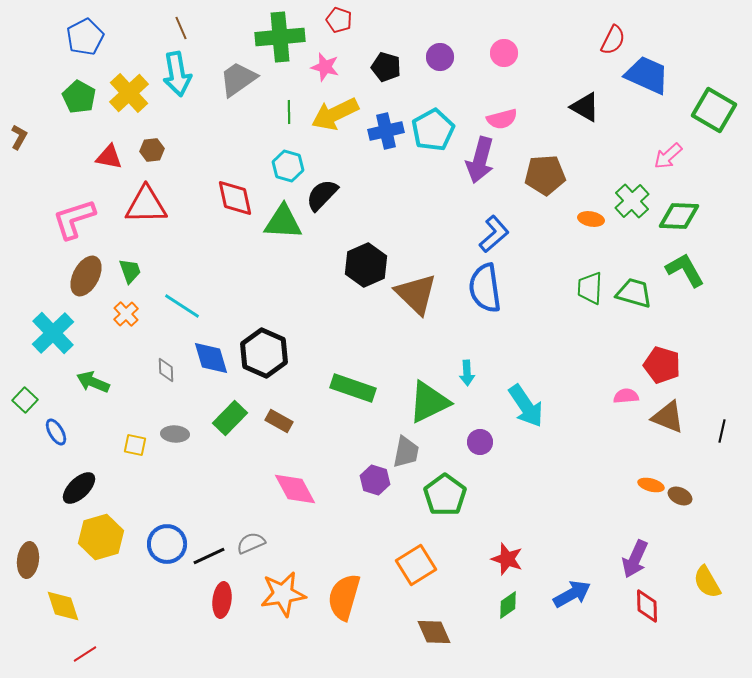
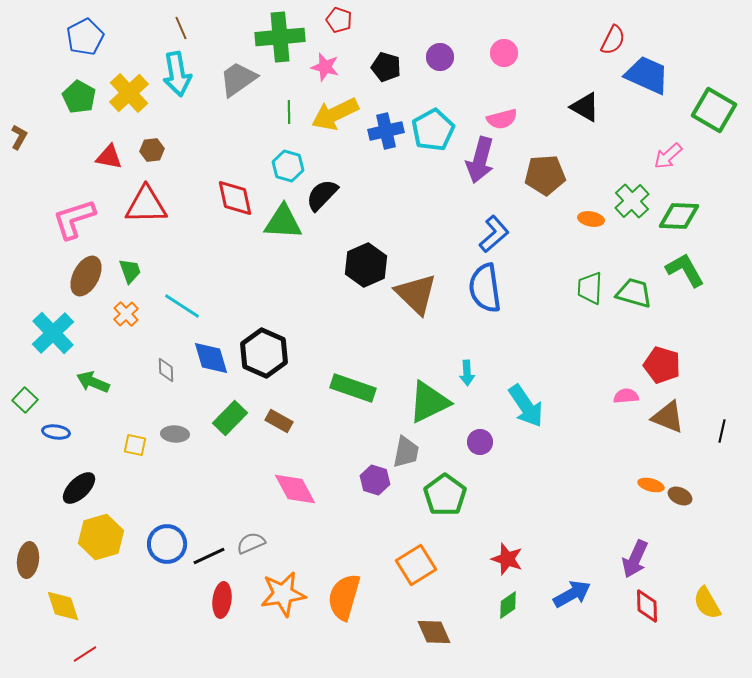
blue ellipse at (56, 432): rotated 52 degrees counterclockwise
yellow semicircle at (707, 582): moved 21 px down
